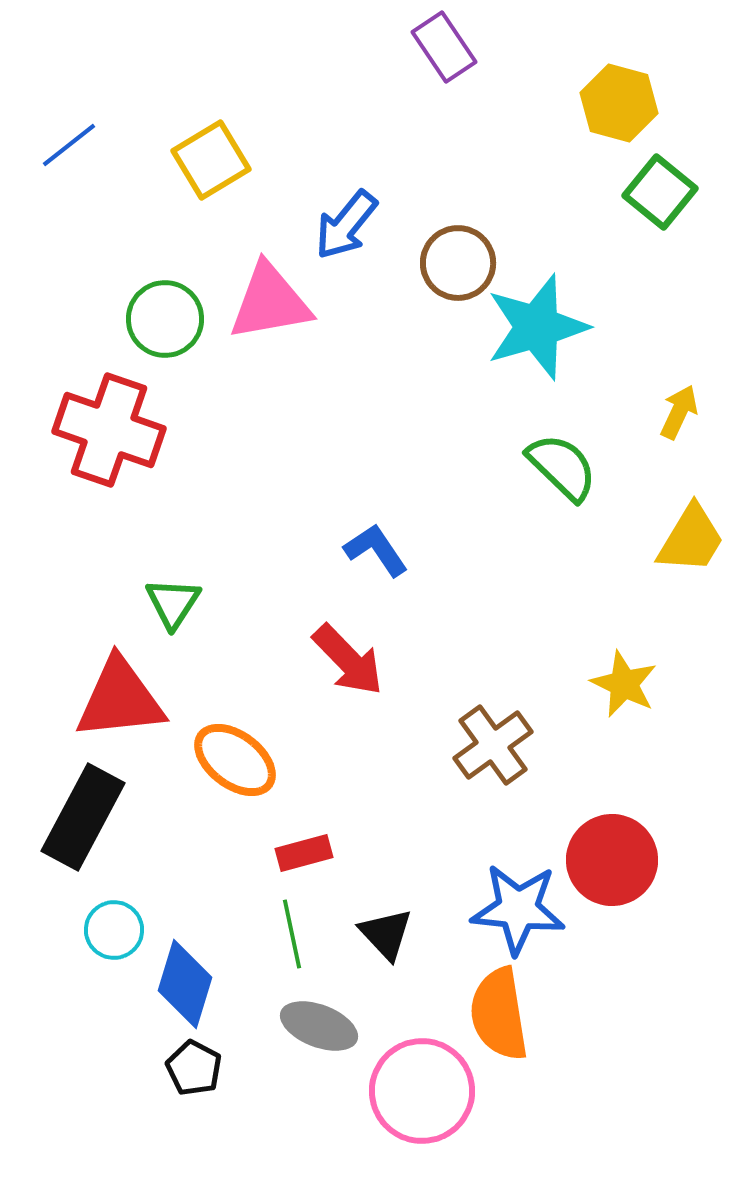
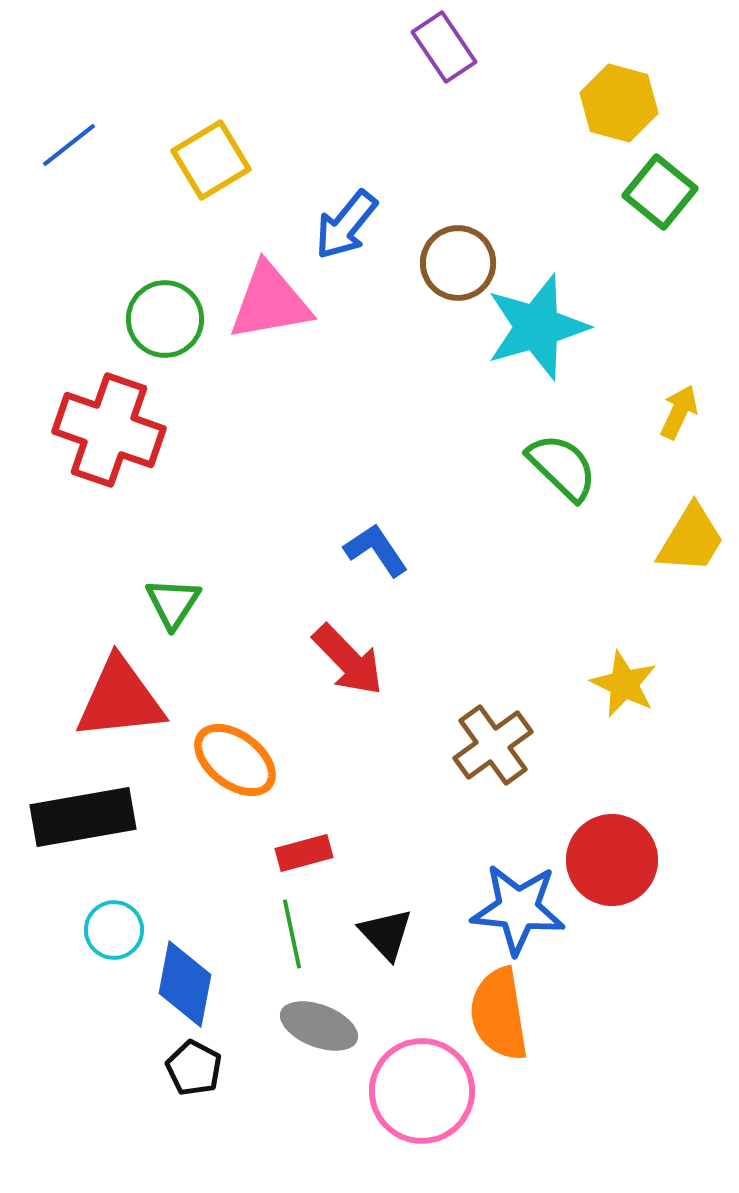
black rectangle: rotated 52 degrees clockwise
blue diamond: rotated 6 degrees counterclockwise
